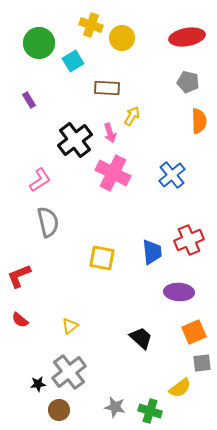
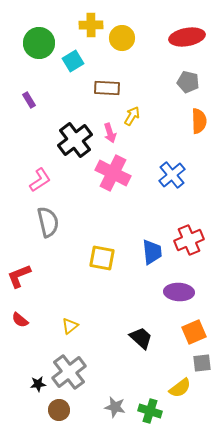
yellow cross: rotated 20 degrees counterclockwise
